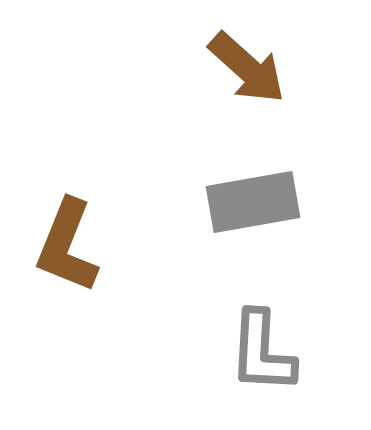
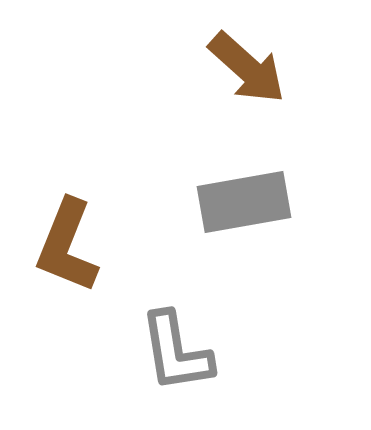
gray rectangle: moved 9 px left
gray L-shape: moved 86 px left; rotated 12 degrees counterclockwise
